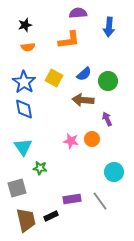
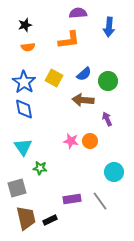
orange circle: moved 2 px left, 2 px down
black rectangle: moved 1 px left, 4 px down
brown trapezoid: moved 2 px up
